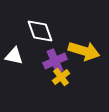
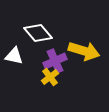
white diamond: moved 2 px left, 2 px down; rotated 20 degrees counterclockwise
yellow cross: moved 11 px left
